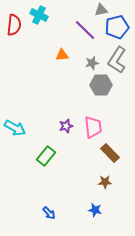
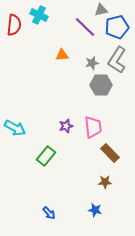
purple line: moved 3 px up
